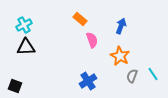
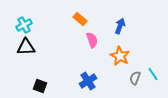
blue arrow: moved 1 px left
gray semicircle: moved 3 px right, 2 px down
black square: moved 25 px right
